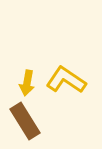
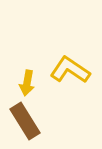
yellow L-shape: moved 4 px right, 10 px up
